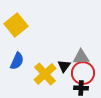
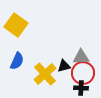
yellow square: rotated 15 degrees counterclockwise
black triangle: rotated 40 degrees clockwise
